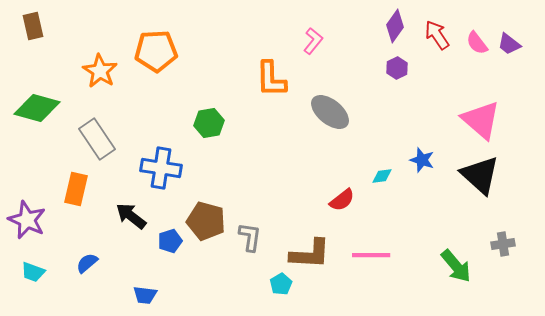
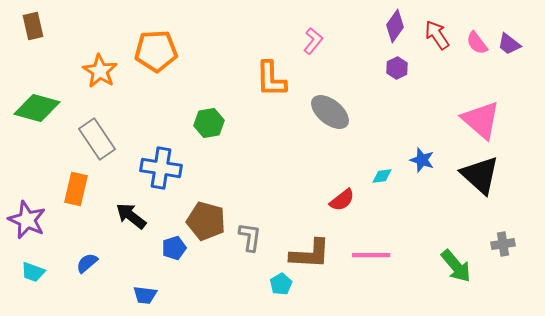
blue pentagon: moved 4 px right, 7 px down
